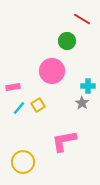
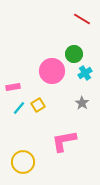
green circle: moved 7 px right, 13 px down
cyan cross: moved 3 px left, 13 px up; rotated 32 degrees counterclockwise
